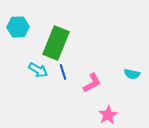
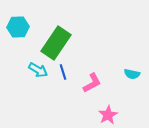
green rectangle: rotated 12 degrees clockwise
